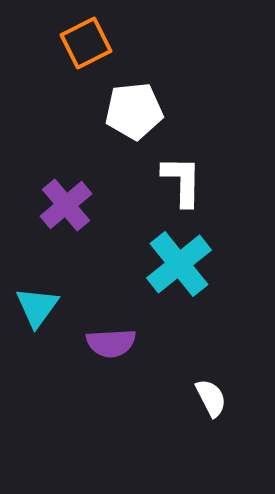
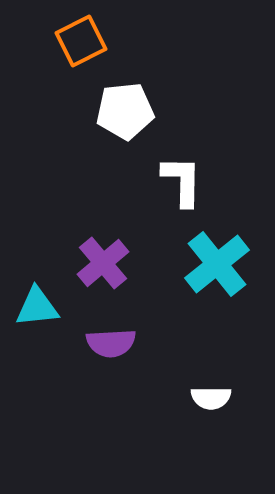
orange square: moved 5 px left, 2 px up
white pentagon: moved 9 px left
purple cross: moved 37 px right, 58 px down
cyan cross: moved 38 px right
cyan triangle: rotated 48 degrees clockwise
white semicircle: rotated 117 degrees clockwise
